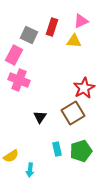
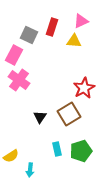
pink cross: rotated 15 degrees clockwise
brown square: moved 4 px left, 1 px down
